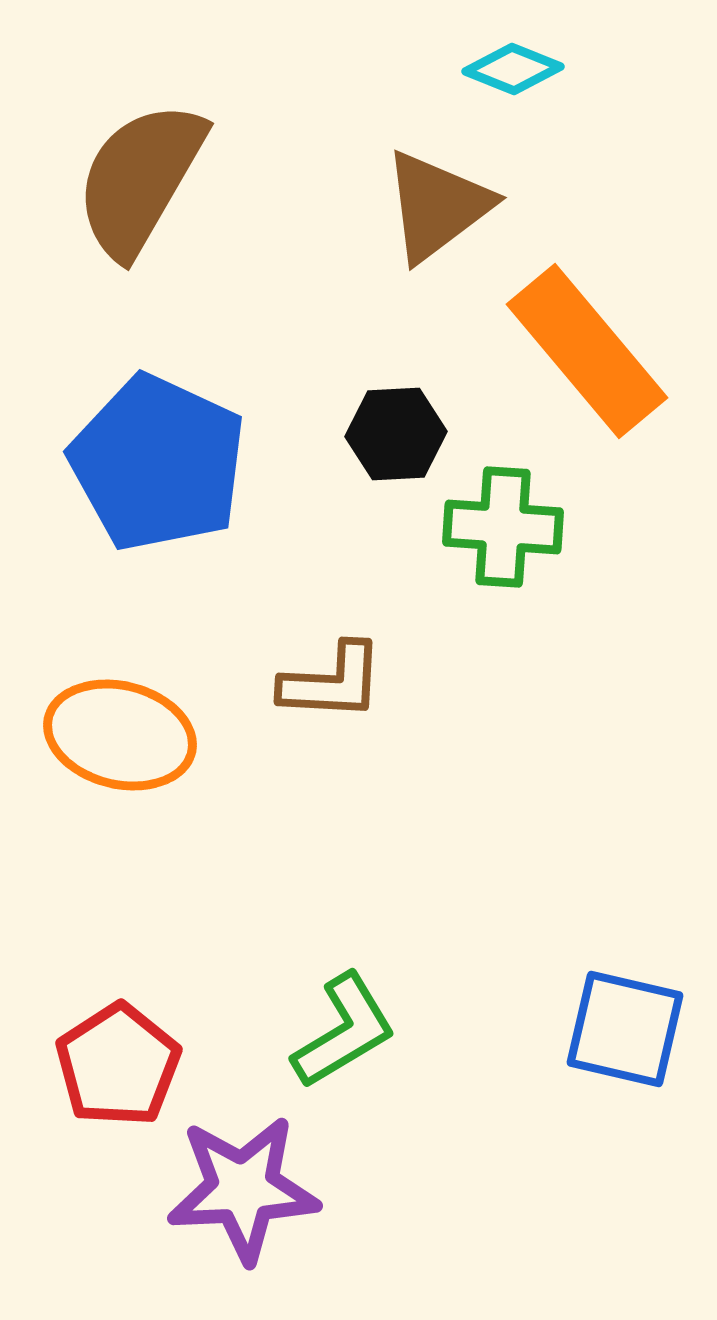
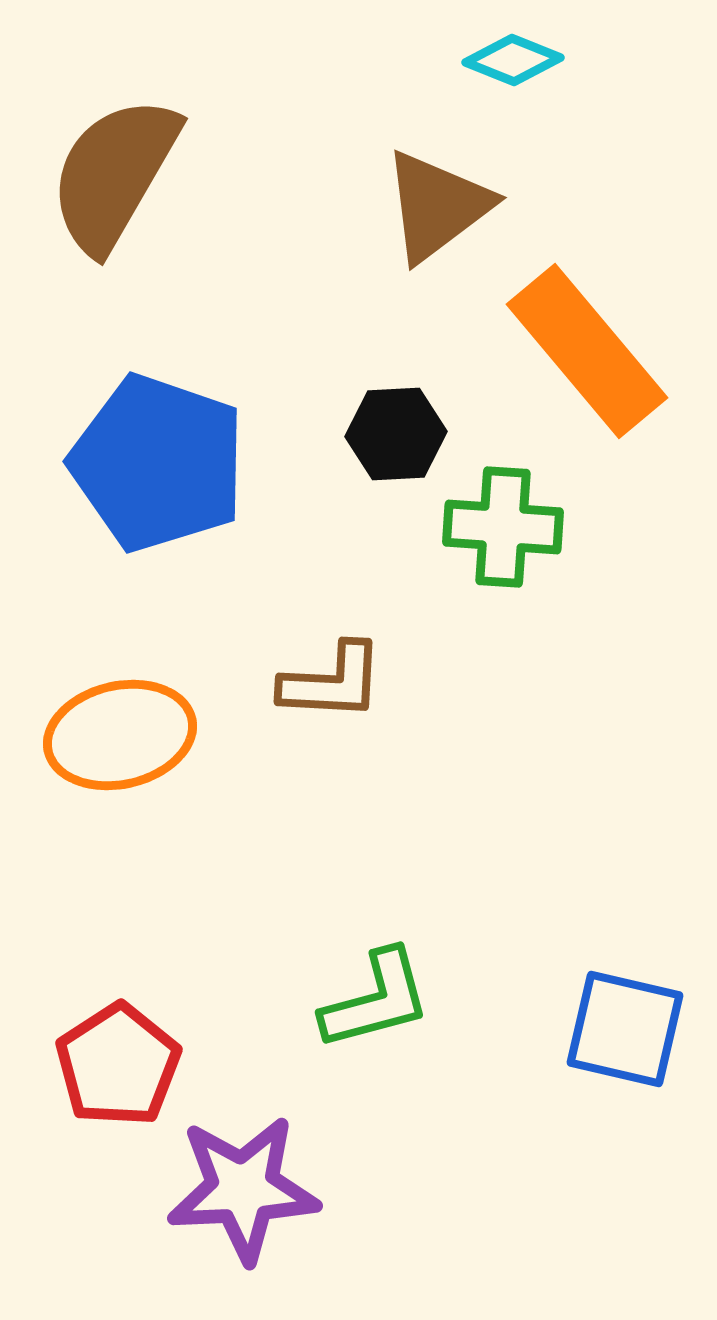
cyan diamond: moved 9 px up
brown semicircle: moved 26 px left, 5 px up
blue pentagon: rotated 6 degrees counterclockwise
orange ellipse: rotated 27 degrees counterclockwise
green L-shape: moved 32 px right, 31 px up; rotated 16 degrees clockwise
